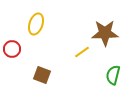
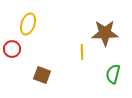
yellow ellipse: moved 8 px left
yellow line: rotated 56 degrees counterclockwise
green semicircle: moved 1 px up
